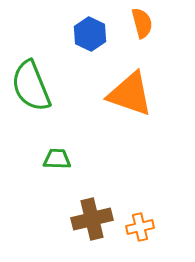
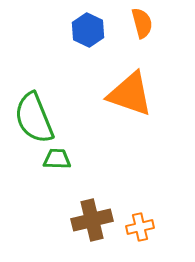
blue hexagon: moved 2 px left, 4 px up
green semicircle: moved 3 px right, 32 px down
brown cross: moved 1 px down
